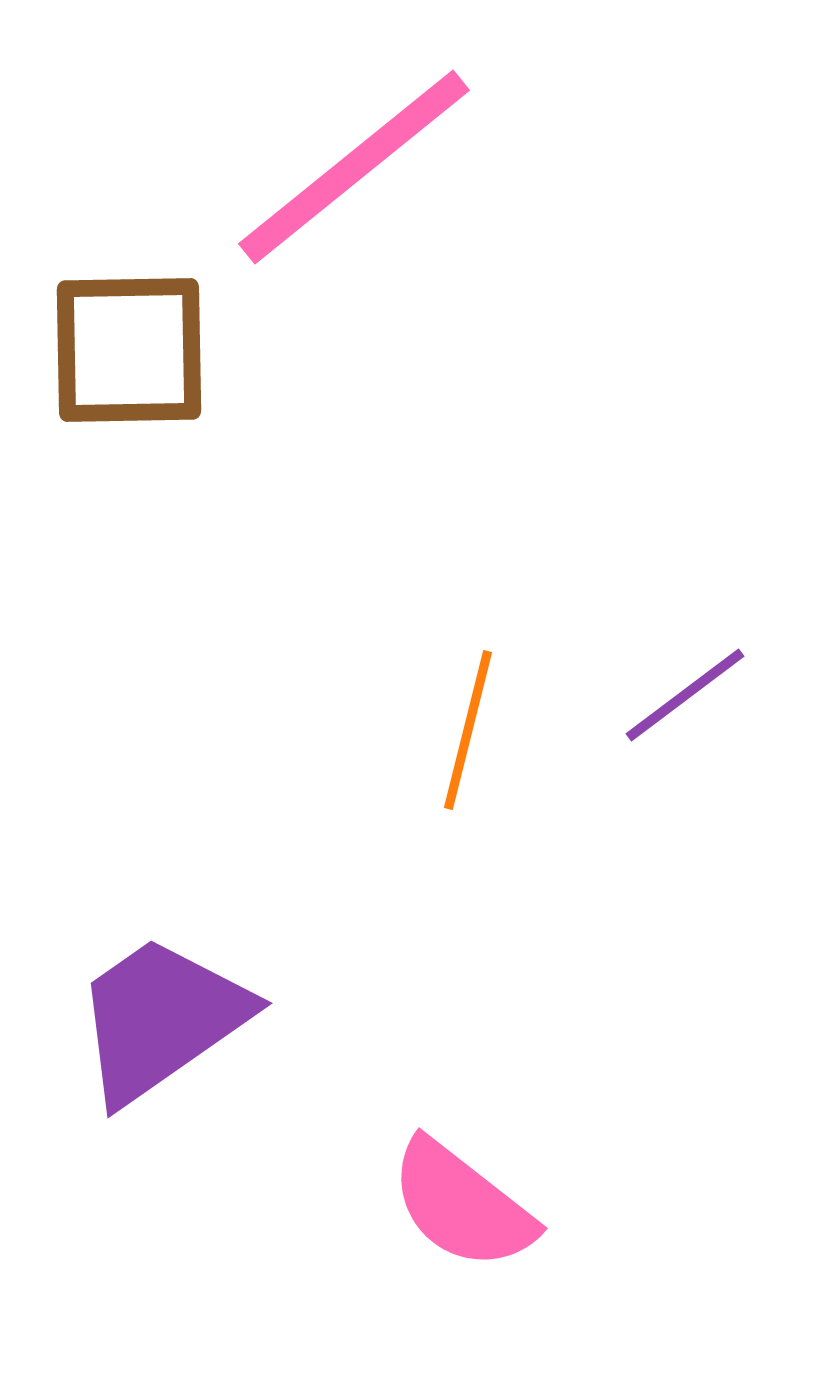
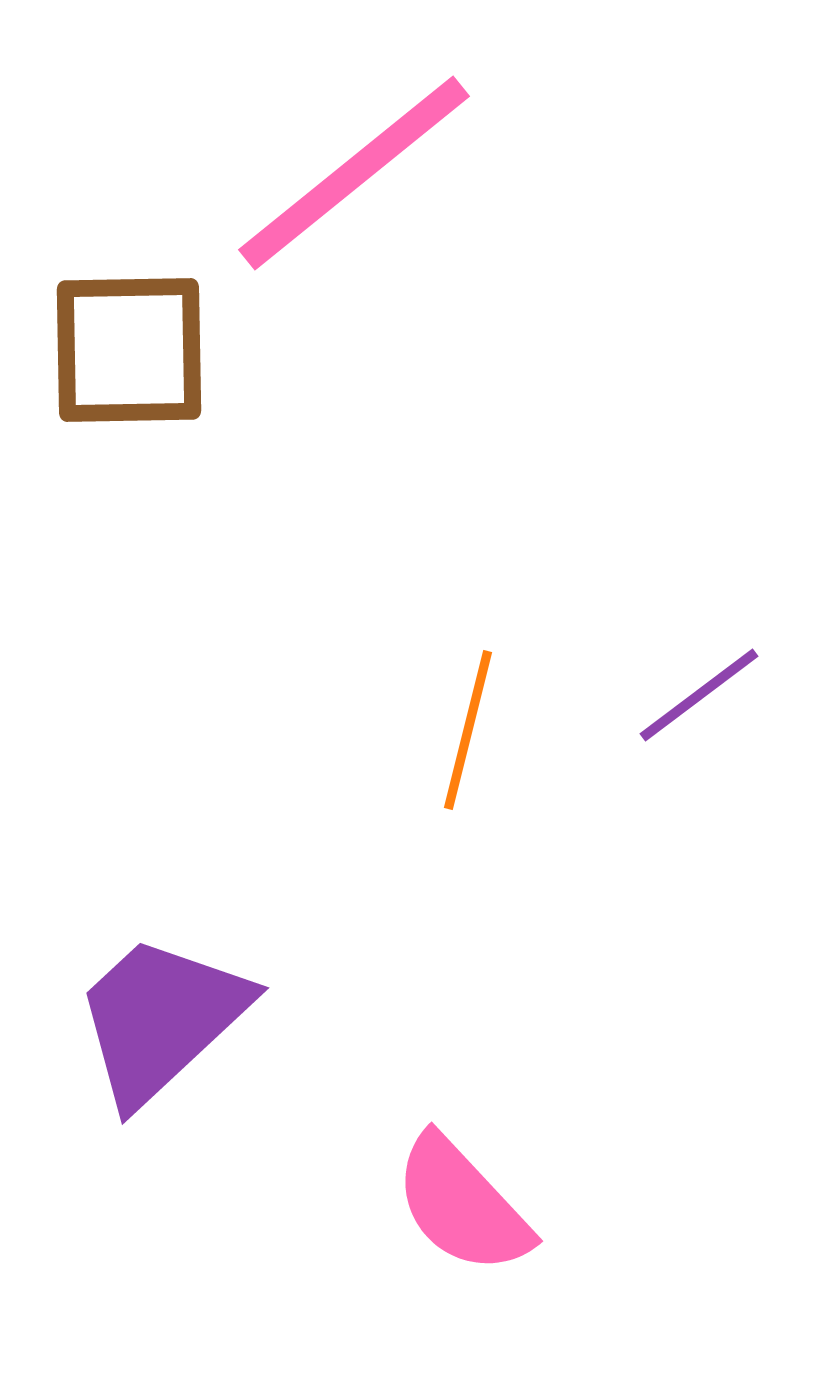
pink line: moved 6 px down
purple line: moved 14 px right
purple trapezoid: rotated 8 degrees counterclockwise
pink semicircle: rotated 9 degrees clockwise
